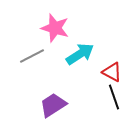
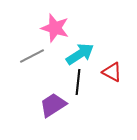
black line: moved 36 px left, 15 px up; rotated 25 degrees clockwise
